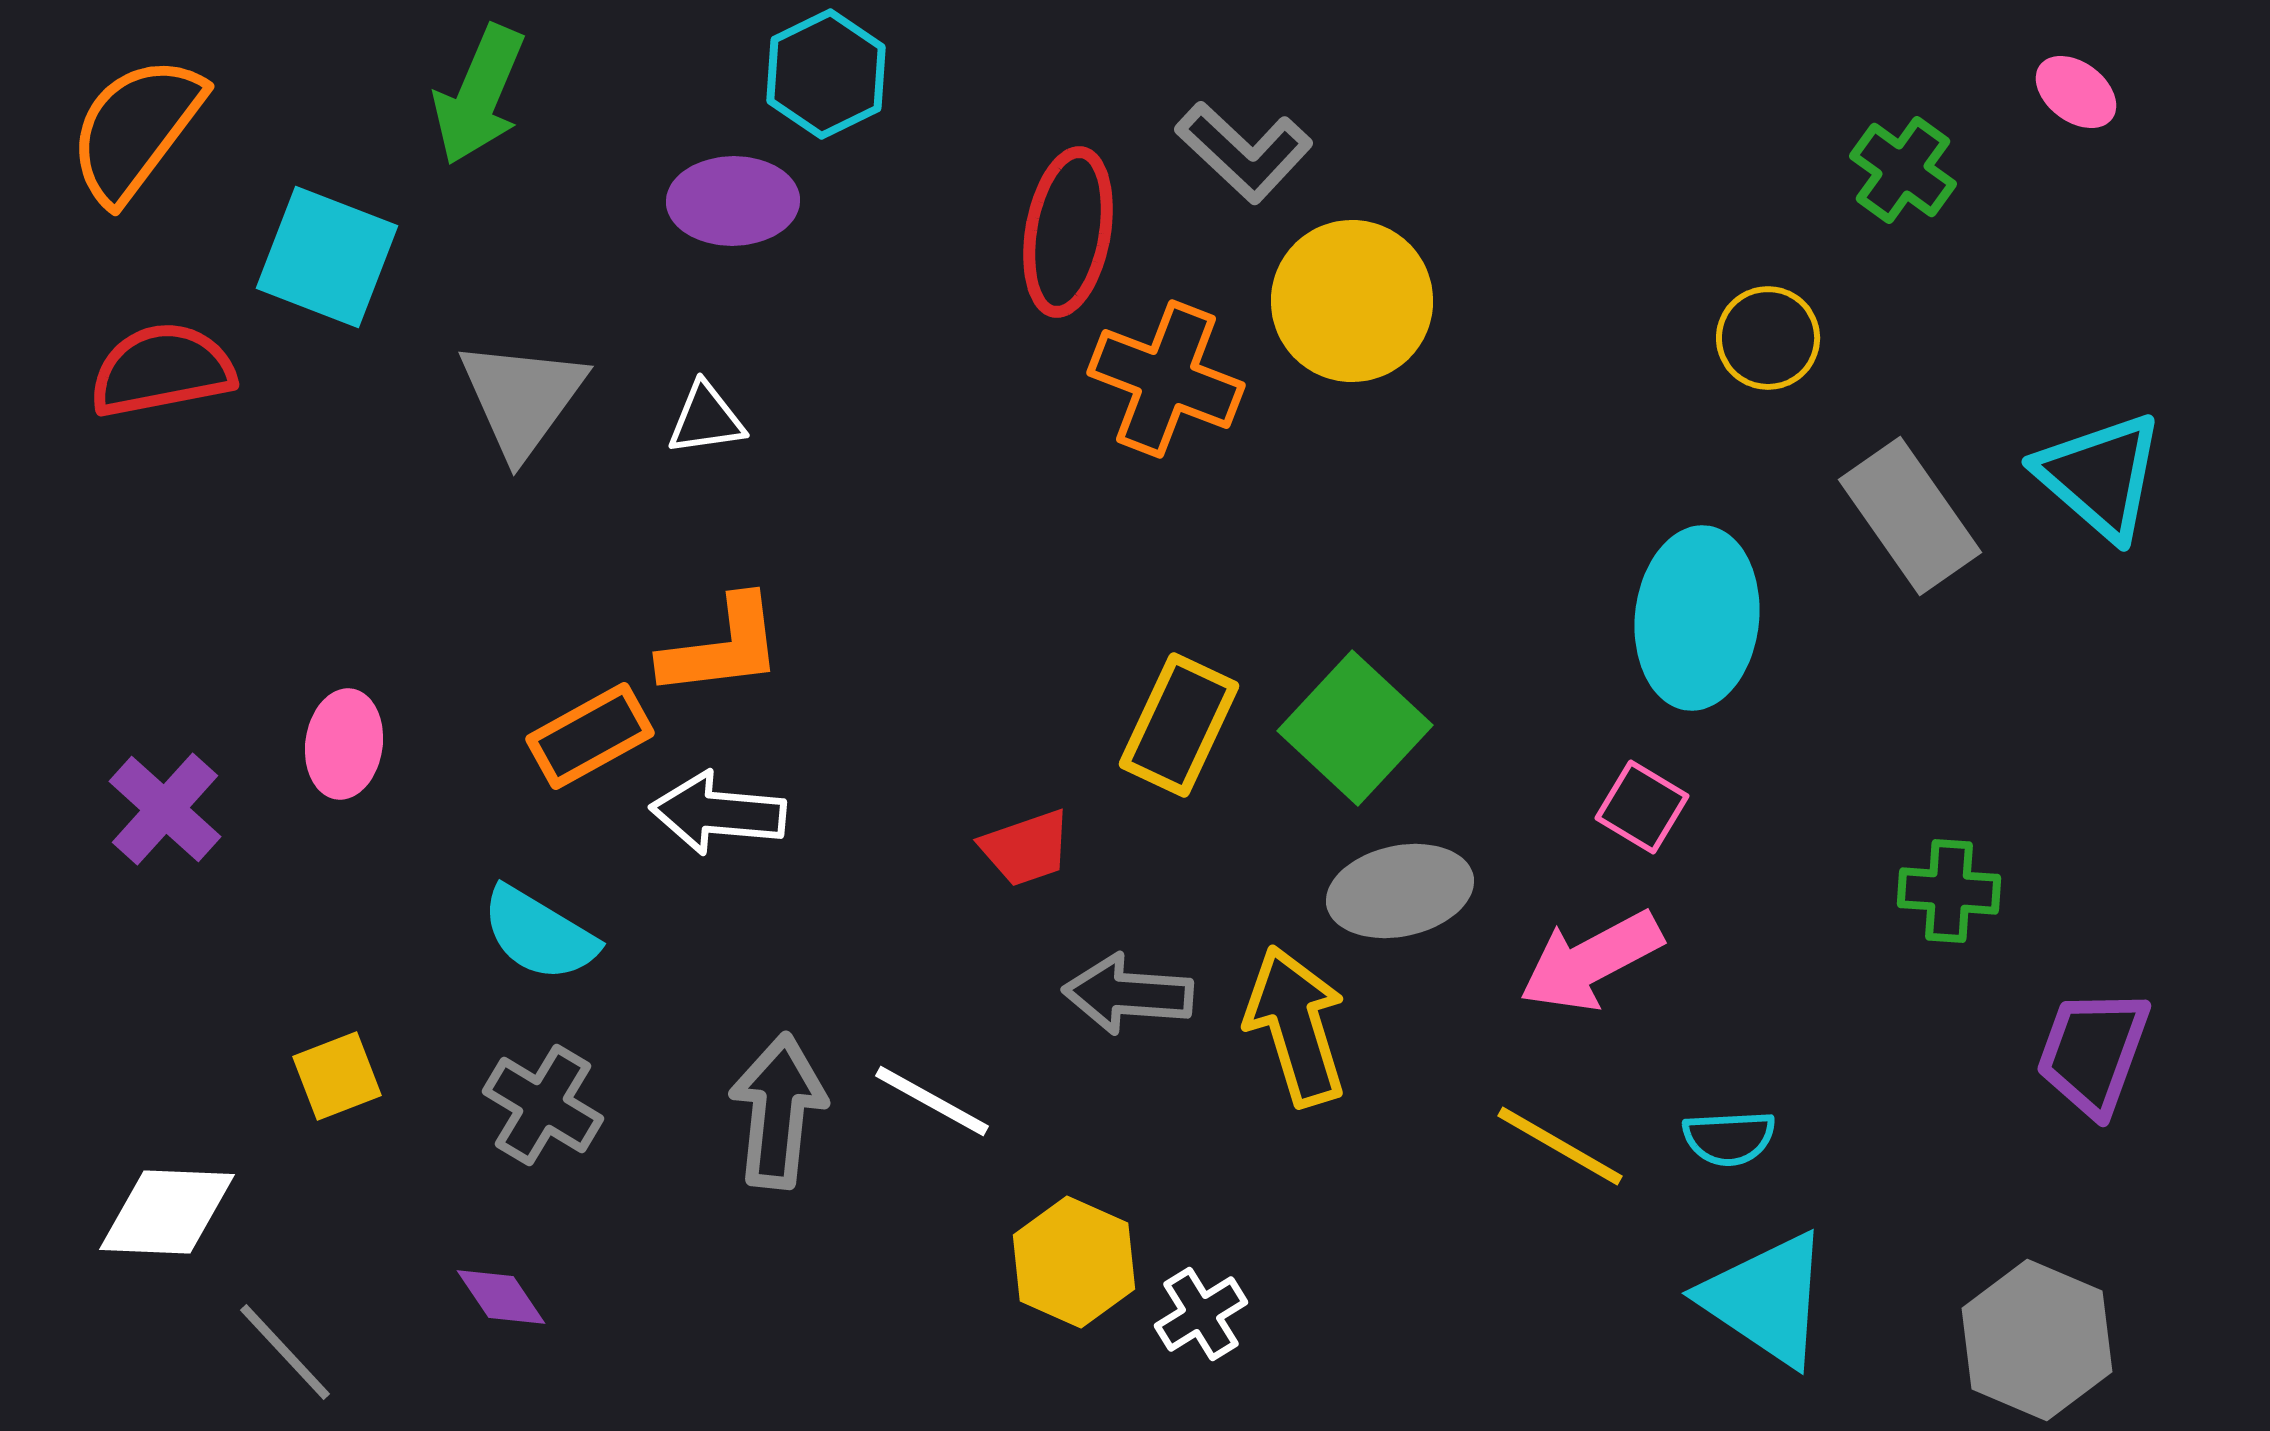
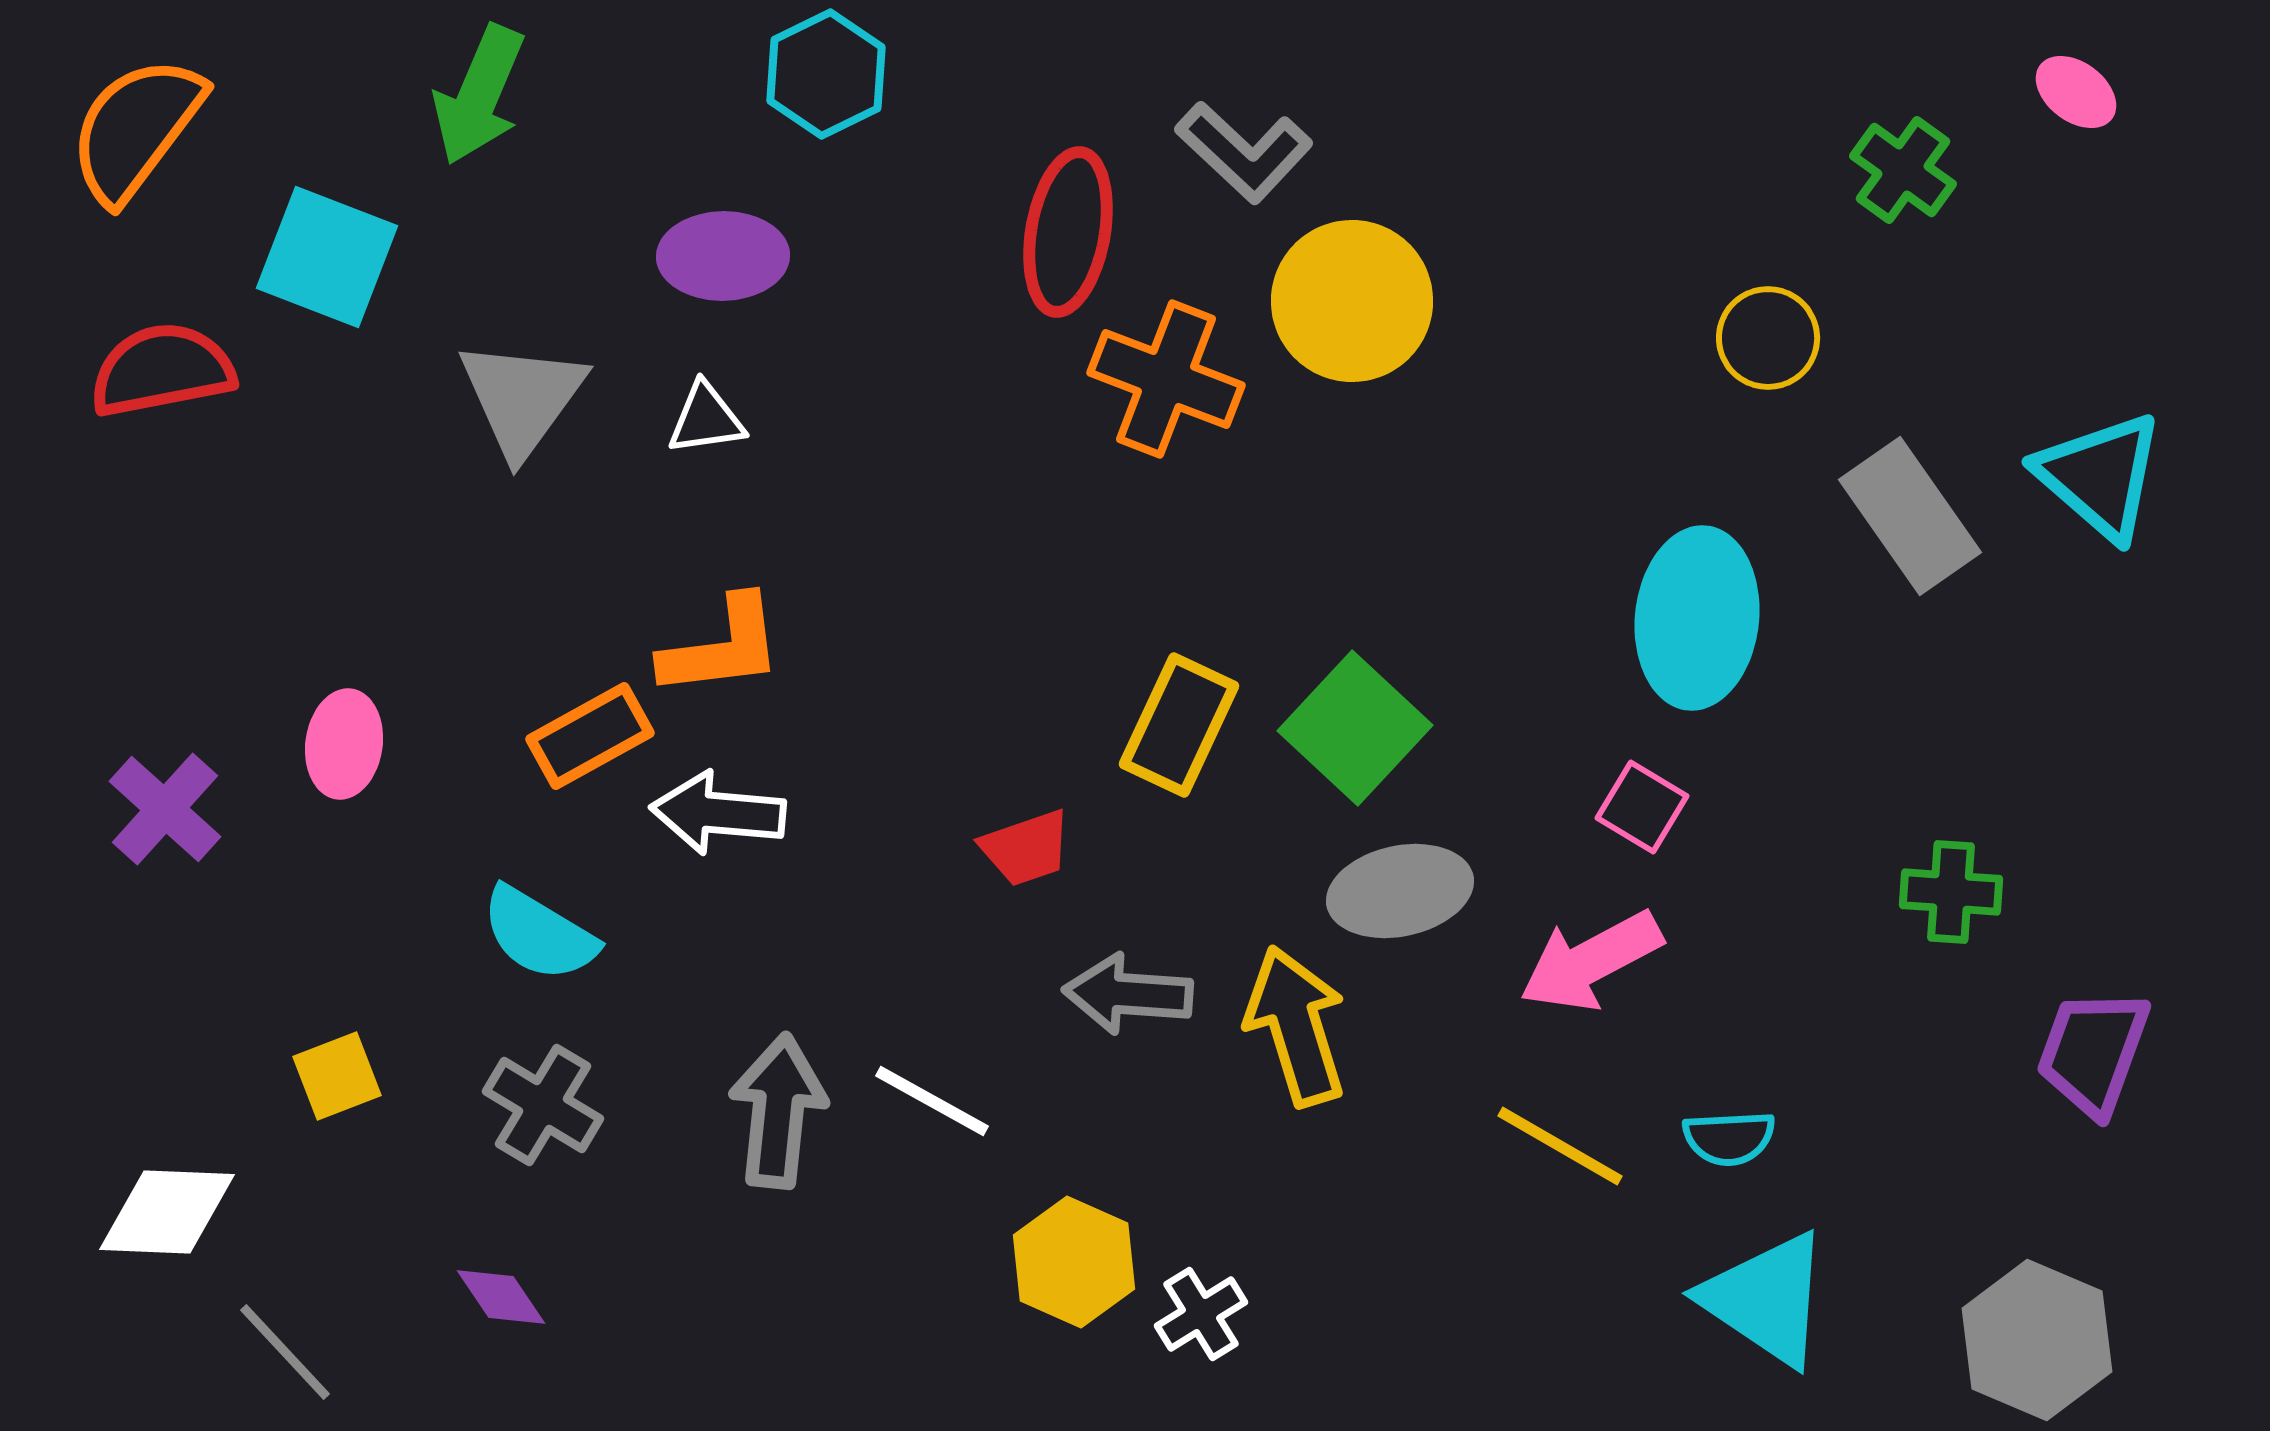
purple ellipse at (733, 201): moved 10 px left, 55 px down
green cross at (1949, 891): moved 2 px right, 1 px down
